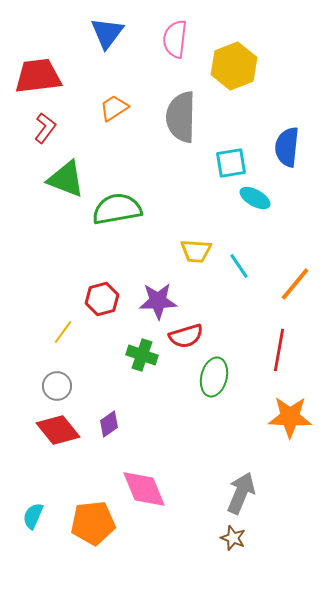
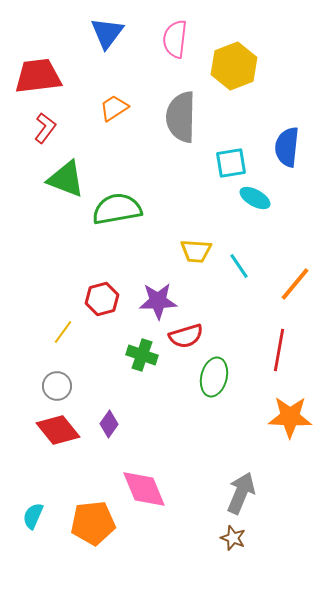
purple diamond: rotated 20 degrees counterclockwise
